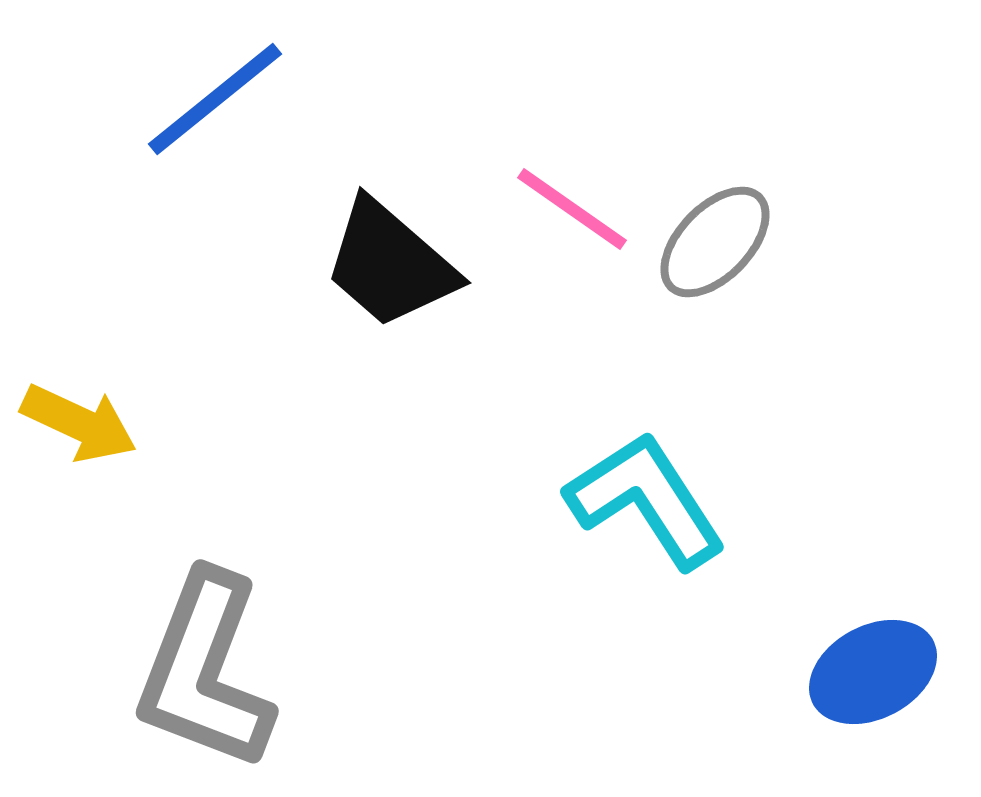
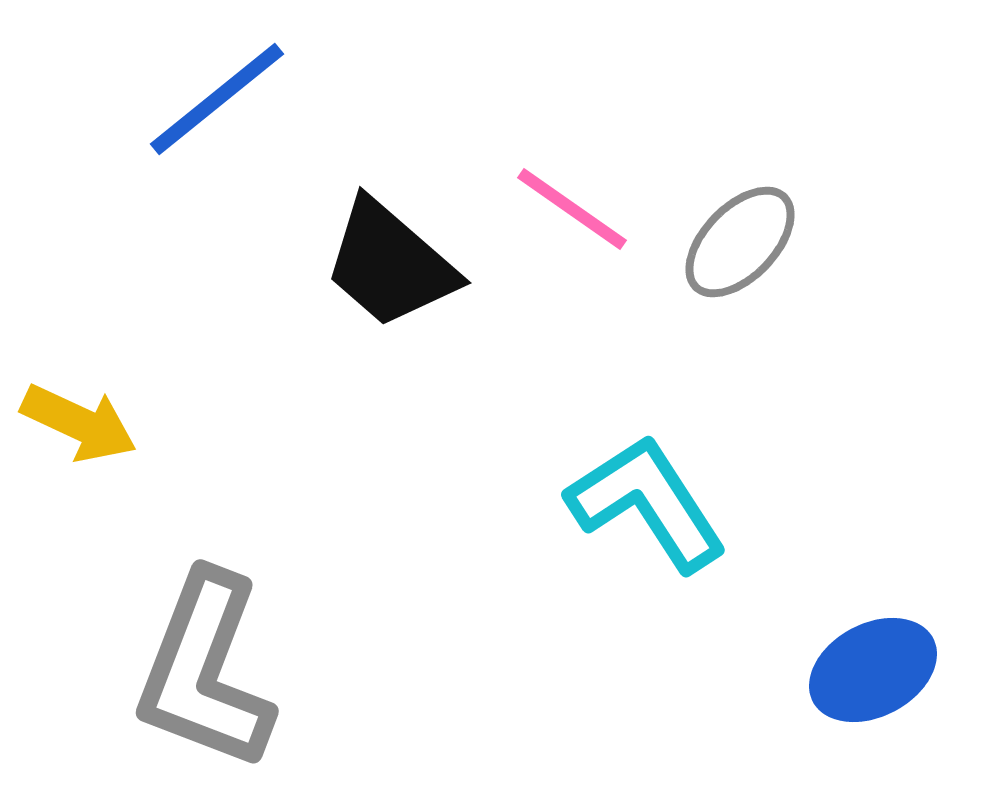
blue line: moved 2 px right
gray ellipse: moved 25 px right
cyan L-shape: moved 1 px right, 3 px down
blue ellipse: moved 2 px up
